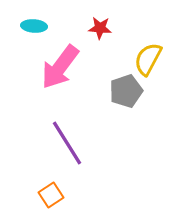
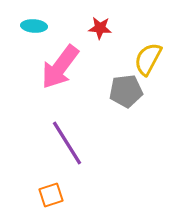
gray pentagon: rotated 12 degrees clockwise
orange square: rotated 15 degrees clockwise
